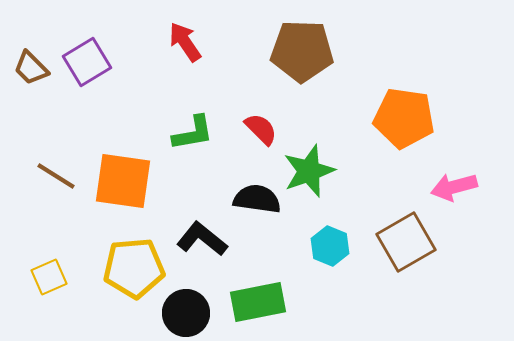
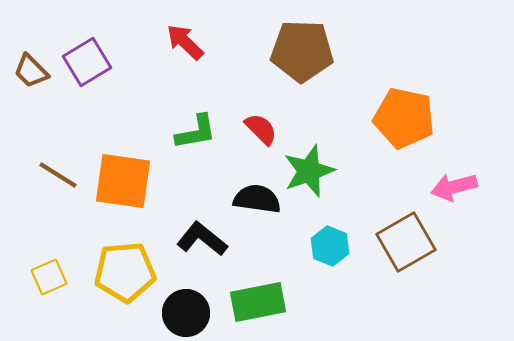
red arrow: rotated 12 degrees counterclockwise
brown trapezoid: moved 3 px down
orange pentagon: rotated 4 degrees clockwise
green L-shape: moved 3 px right, 1 px up
brown line: moved 2 px right, 1 px up
yellow pentagon: moved 9 px left, 4 px down
